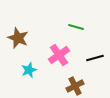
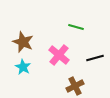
brown star: moved 5 px right, 4 px down
pink cross: rotated 15 degrees counterclockwise
cyan star: moved 6 px left, 3 px up; rotated 21 degrees counterclockwise
